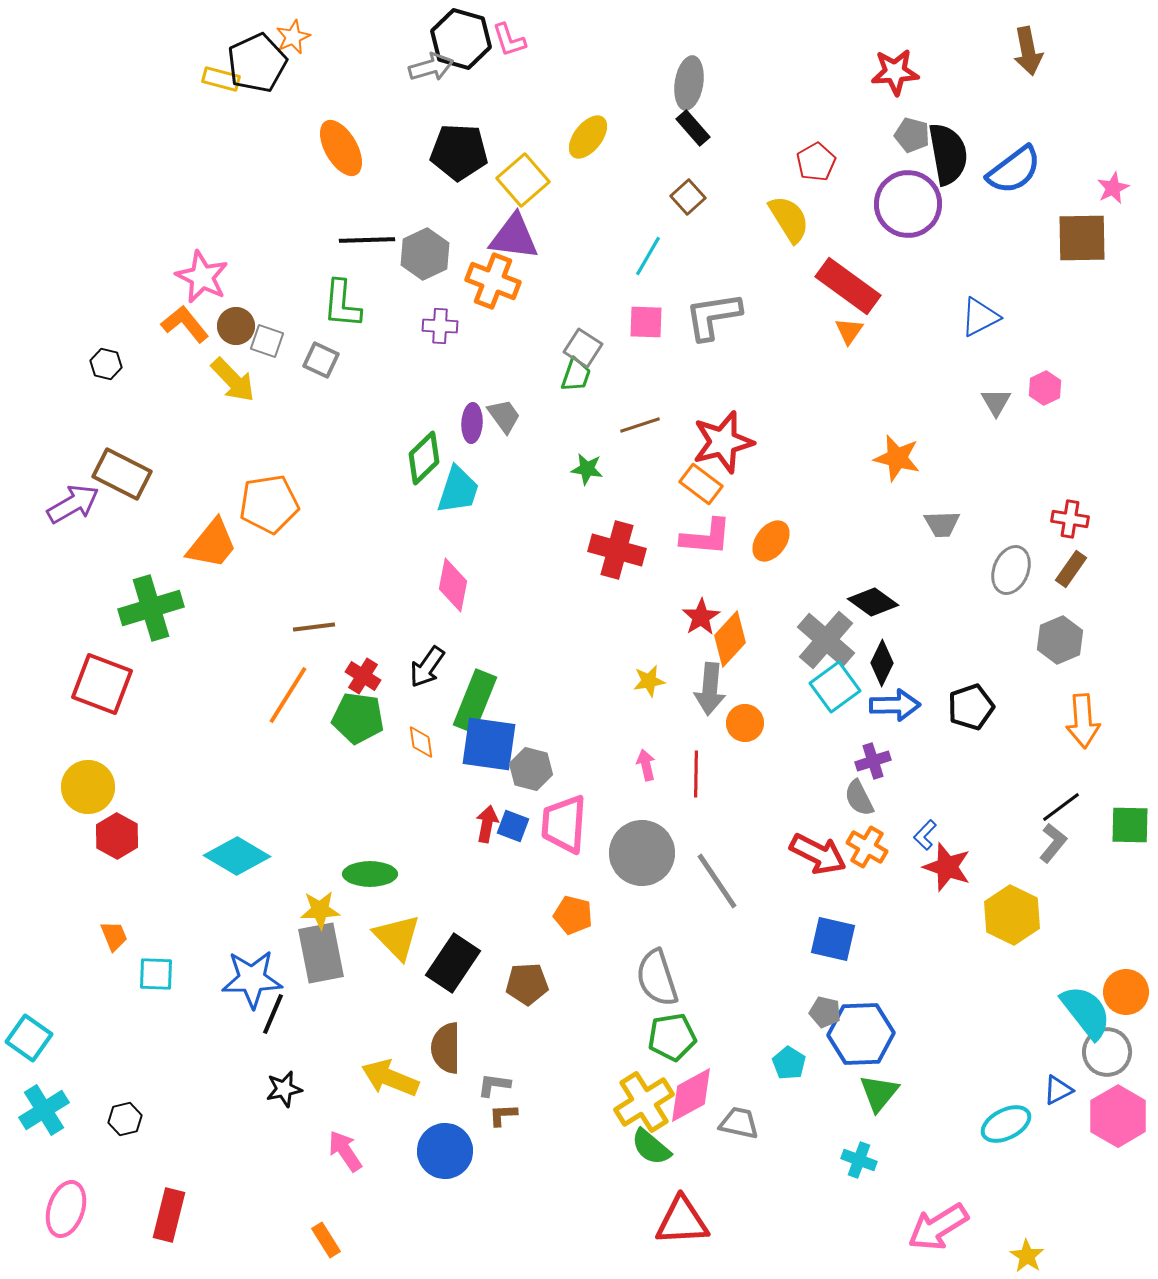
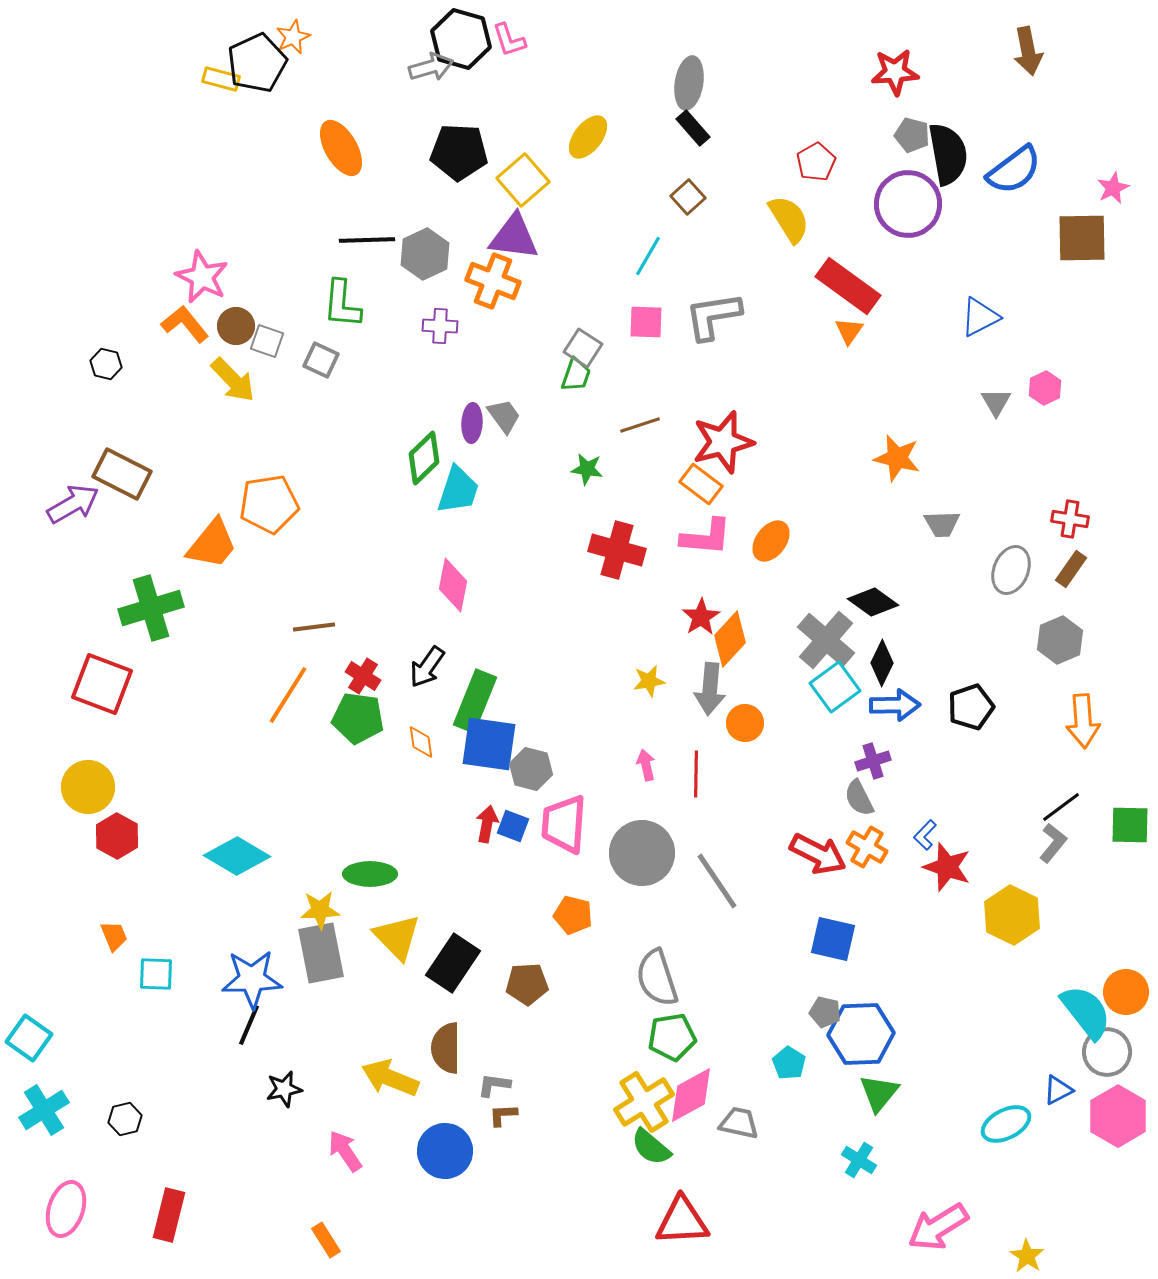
black line at (273, 1014): moved 24 px left, 11 px down
cyan cross at (859, 1160): rotated 12 degrees clockwise
